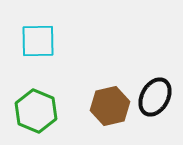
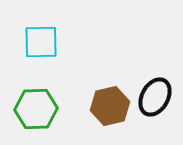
cyan square: moved 3 px right, 1 px down
green hexagon: moved 2 px up; rotated 24 degrees counterclockwise
